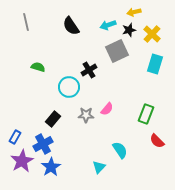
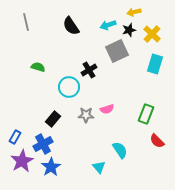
pink semicircle: rotated 32 degrees clockwise
cyan triangle: rotated 24 degrees counterclockwise
